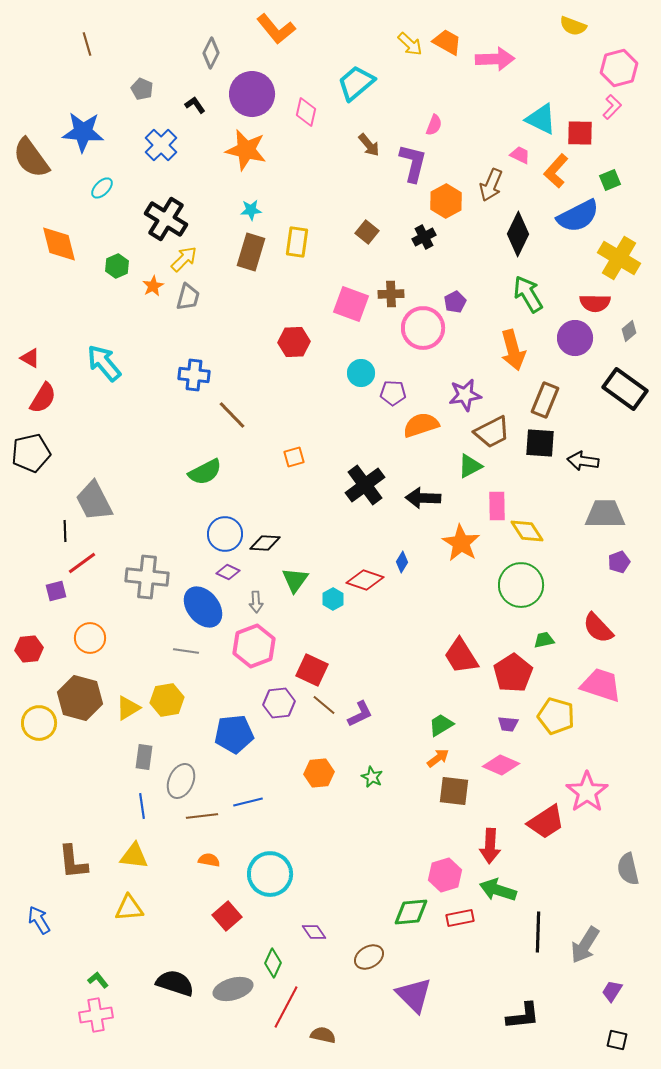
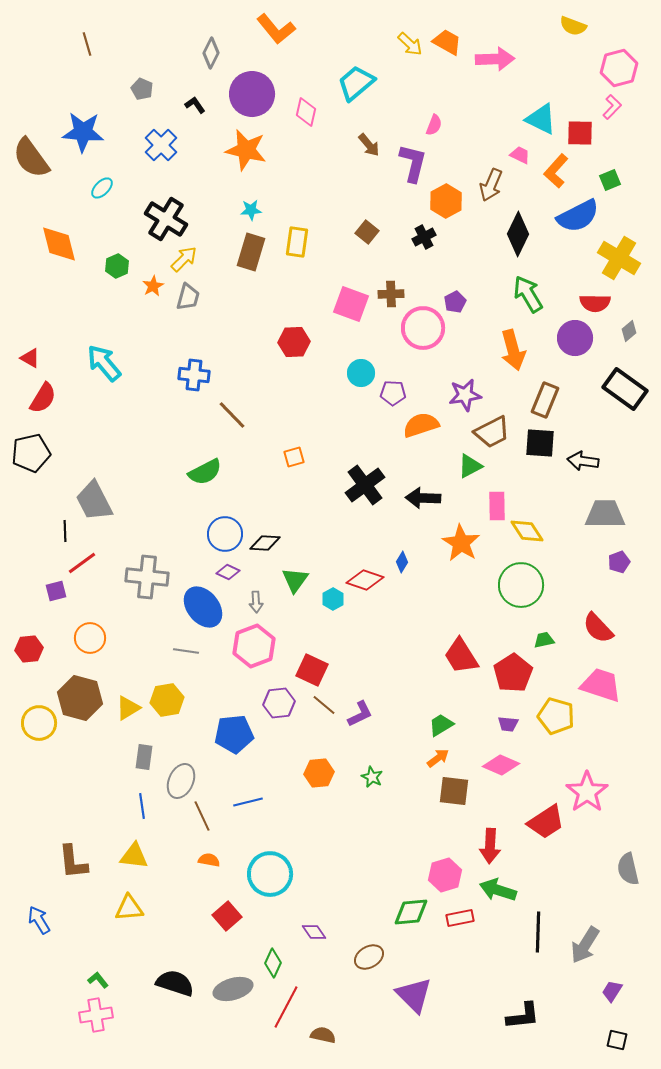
brown line at (202, 816): rotated 72 degrees clockwise
